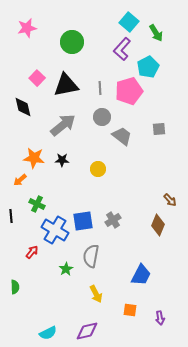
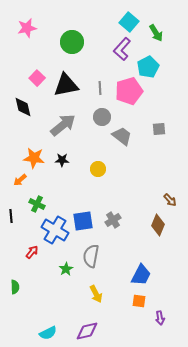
orange square: moved 9 px right, 9 px up
